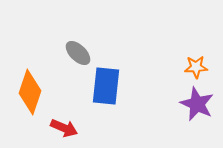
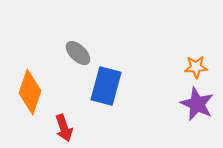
blue rectangle: rotated 9 degrees clockwise
red arrow: rotated 48 degrees clockwise
